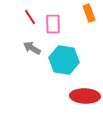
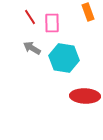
orange rectangle: moved 1 px left, 1 px up
pink rectangle: moved 1 px left, 1 px up
cyan hexagon: moved 2 px up
